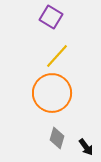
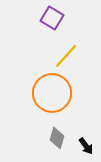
purple square: moved 1 px right, 1 px down
yellow line: moved 9 px right
black arrow: moved 1 px up
